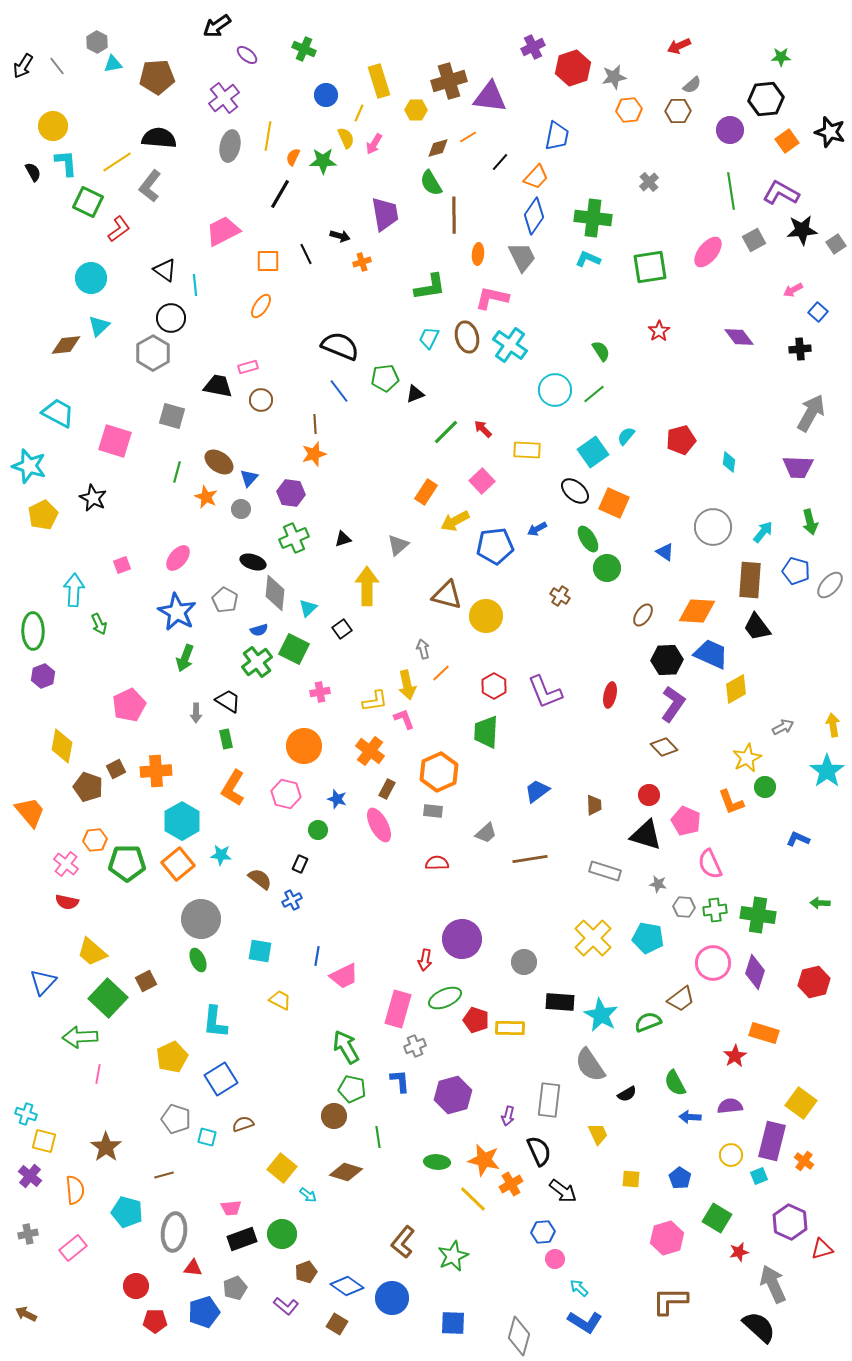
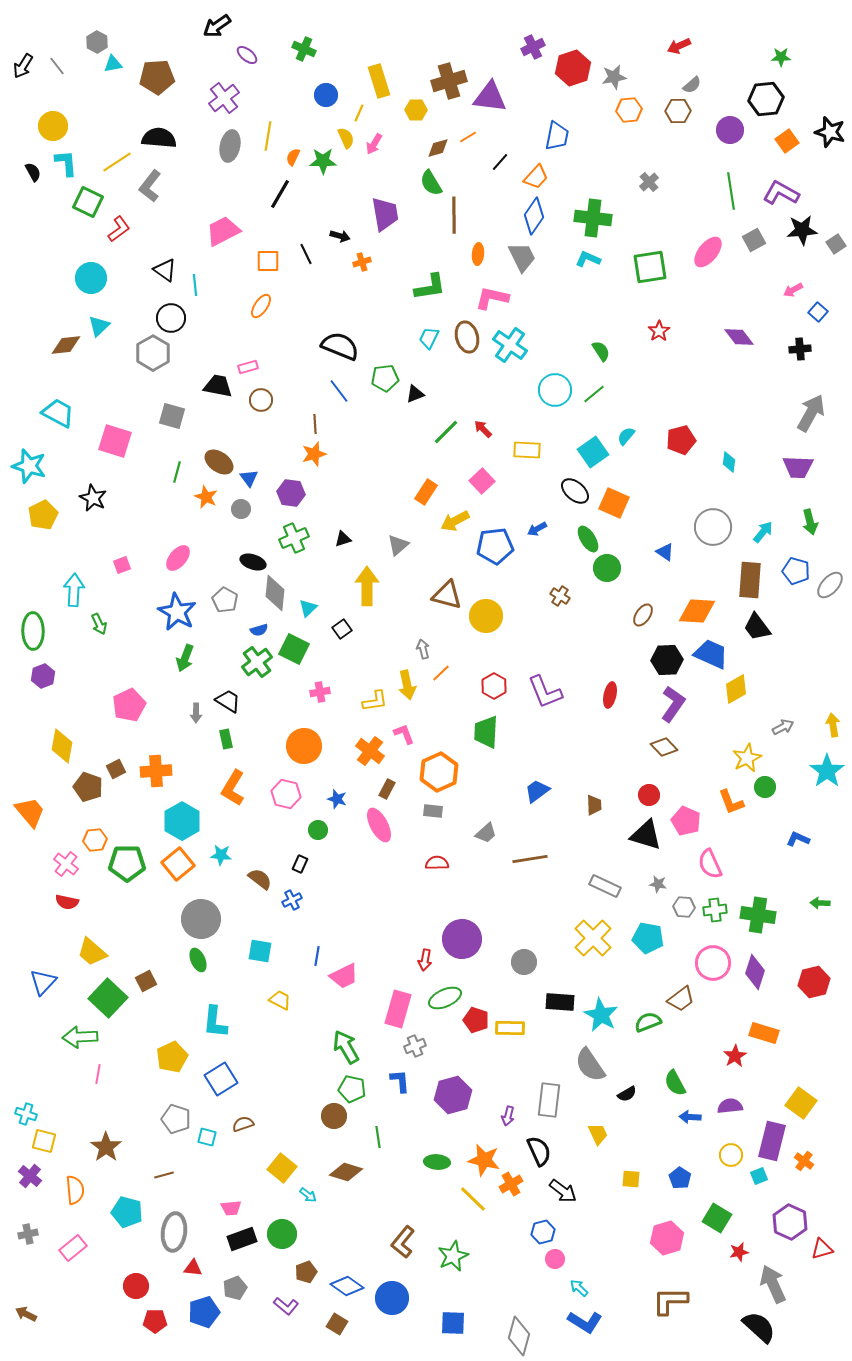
blue triangle at (249, 478): rotated 18 degrees counterclockwise
pink L-shape at (404, 719): moved 15 px down
gray rectangle at (605, 871): moved 15 px down; rotated 8 degrees clockwise
blue hexagon at (543, 1232): rotated 10 degrees counterclockwise
